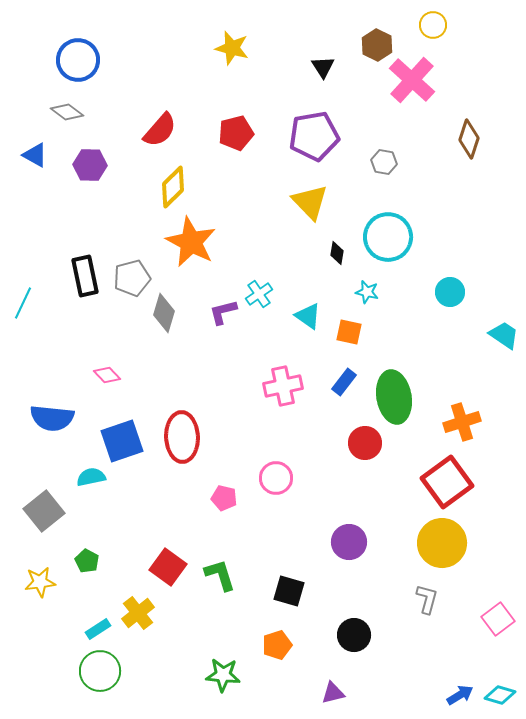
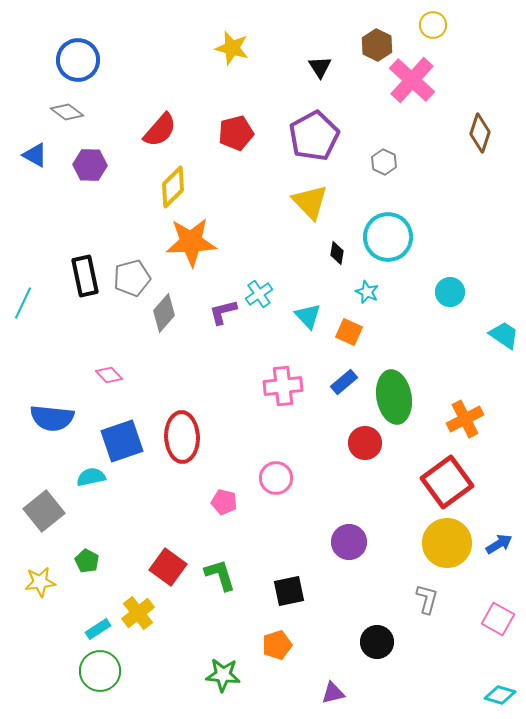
black triangle at (323, 67): moved 3 px left
purple pentagon at (314, 136): rotated 18 degrees counterclockwise
brown diamond at (469, 139): moved 11 px right, 6 px up
gray hexagon at (384, 162): rotated 15 degrees clockwise
orange star at (191, 242): rotated 30 degrees counterclockwise
cyan star at (367, 292): rotated 10 degrees clockwise
gray diamond at (164, 313): rotated 24 degrees clockwise
cyan triangle at (308, 316): rotated 12 degrees clockwise
orange square at (349, 332): rotated 12 degrees clockwise
pink diamond at (107, 375): moved 2 px right
blue rectangle at (344, 382): rotated 12 degrees clockwise
pink cross at (283, 386): rotated 6 degrees clockwise
orange cross at (462, 422): moved 3 px right, 3 px up; rotated 9 degrees counterclockwise
pink pentagon at (224, 498): moved 4 px down
yellow circle at (442, 543): moved 5 px right
black square at (289, 591): rotated 28 degrees counterclockwise
pink square at (498, 619): rotated 24 degrees counterclockwise
black circle at (354, 635): moved 23 px right, 7 px down
blue arrow at (460, 695): moved 39 px right, 151 px up
